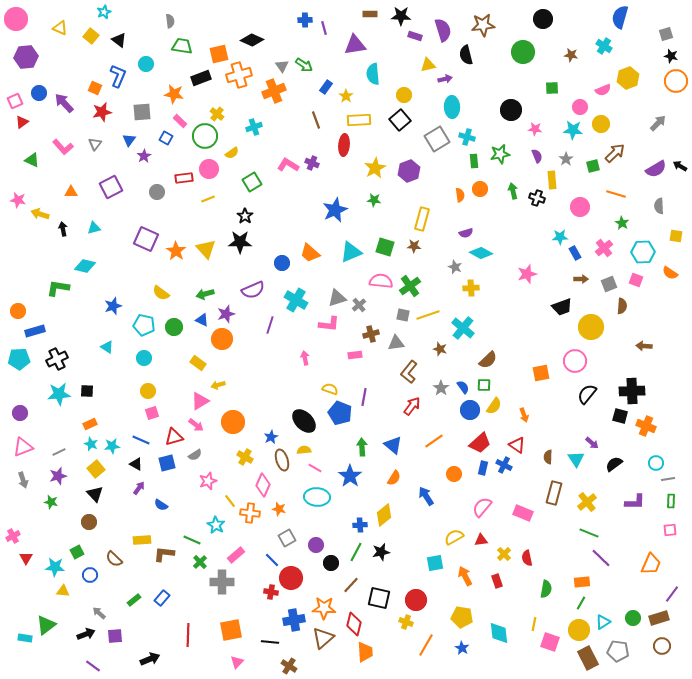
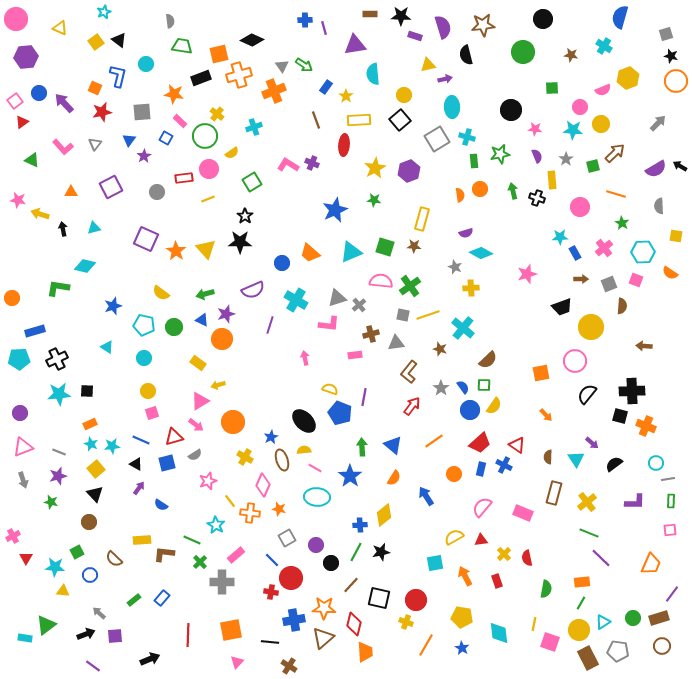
purple semicircle at (443, 30): moved 3 px up
yellow square at (91, 36): moved 5 px right, 6 px down; rotated 14 degrees clockwise
blue L-shape at (118, 76): rotated 10 degrees counterclockwise
pink square at (15, 101): rotated 14 degrees counterclockwise
orange circle at (18, 311): moved 6 px left, 13 px up
orange arrow at (524, 415): moved 22 px right; rotated 24 degrees counterclockwise
gray line at (59, 452): rotated 48 degrees clockwise
blue rectangle at (483, 468): moved 2 px left, 1 px down
